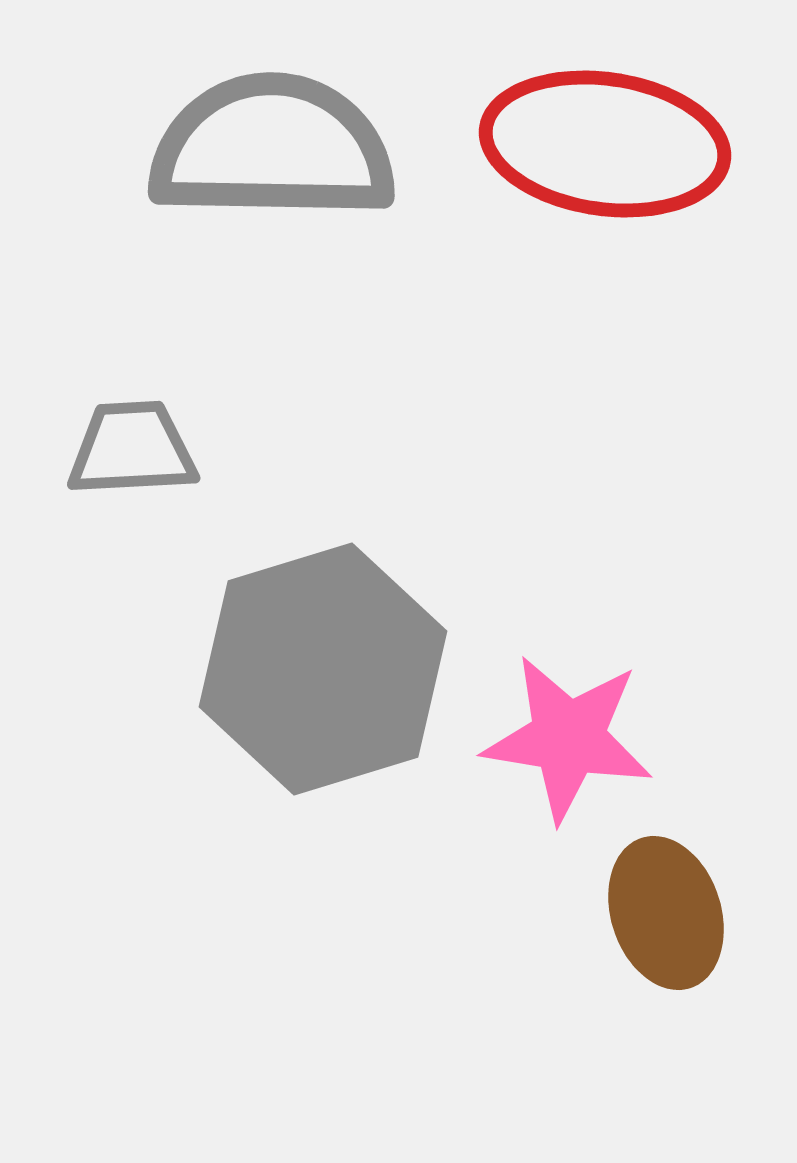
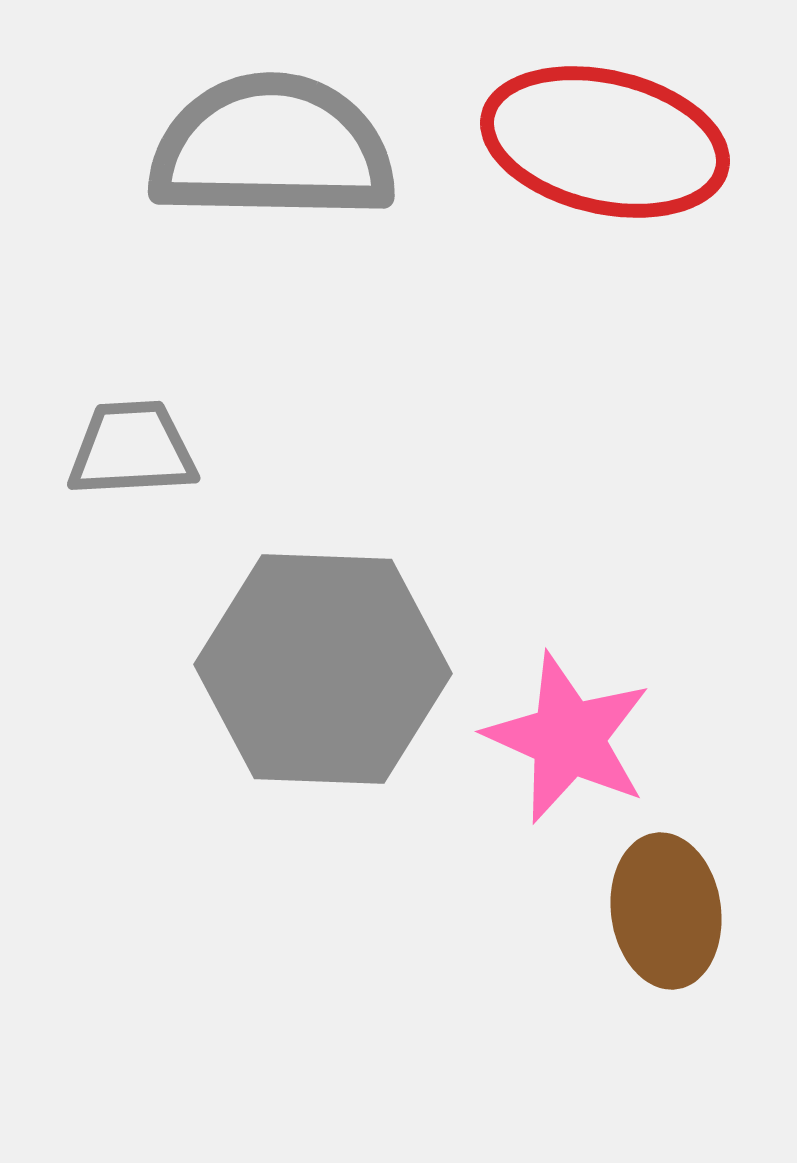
red ellipse: moved 2 px up; rotated 5 degrees clockwise
gray hexagon: rotated 19 degrees clockwise
pink star: rotated 15 degrees clockwise
brown ellipse: moved 2 px up; rotated 10 degrees clockwise
